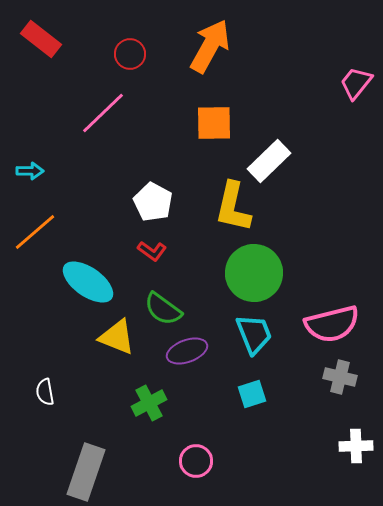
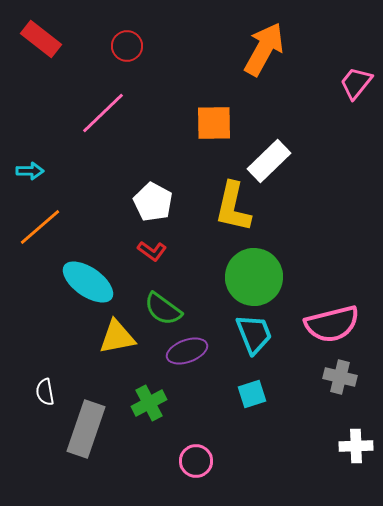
orange arrow: moved 54 px right, 3 px down
red circle: moved 3 px left, 8 px up
orange line: moved 5 px right, 5 px up
green circle: moved 4 px down
yellow triangle: rotated 33 degrees counterclockwise
gray rectangle: moved 43 px up
